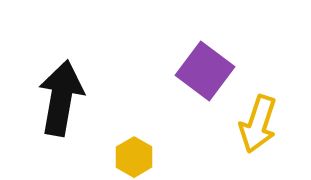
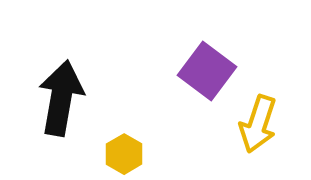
purple square: moved 2 px right
yellow hexagon: moved 10 px left, 3 px up
